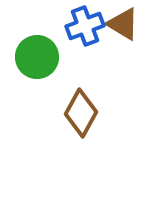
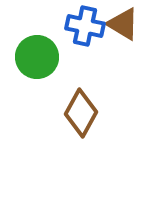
blue cross: rotated 33 degrees clockwise
